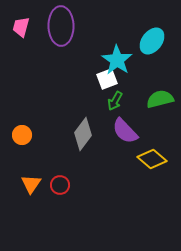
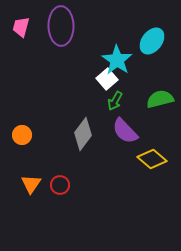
white square: rotated 20 degrees counterclockwise
